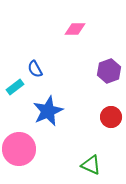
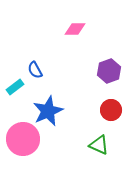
blue semicircle: moved 1 px down
red circle: moved 7 px up
pink circle: moved 4 px right, 10 px up
green triangle: moved 8 px right, 20 px up
